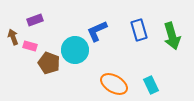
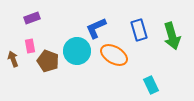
purple rectangle: moved 3 px left, 2 px up
blue L-shape: moved 1 px left, 3 px up
brown arrow: moved 22 px down
pink rectangle: rotated 64 degrees clockwise
cyan circle: moved 2 px right, 1 px down
brown pentagon: moved 1 px left, 2 px up
orange ellipse: moved 29 px up
